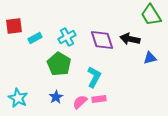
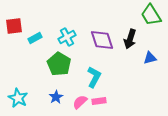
black arrow: rotated 84 degrees counterclockwise
pink rectangle: moved 2 px down
